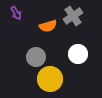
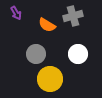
gray cross: rotated 18 degrees clockwise
orange semicircle: moved 1 px left, 1 px up; rotated 48 degrees clockwise
gray circle: moved 3 px up
